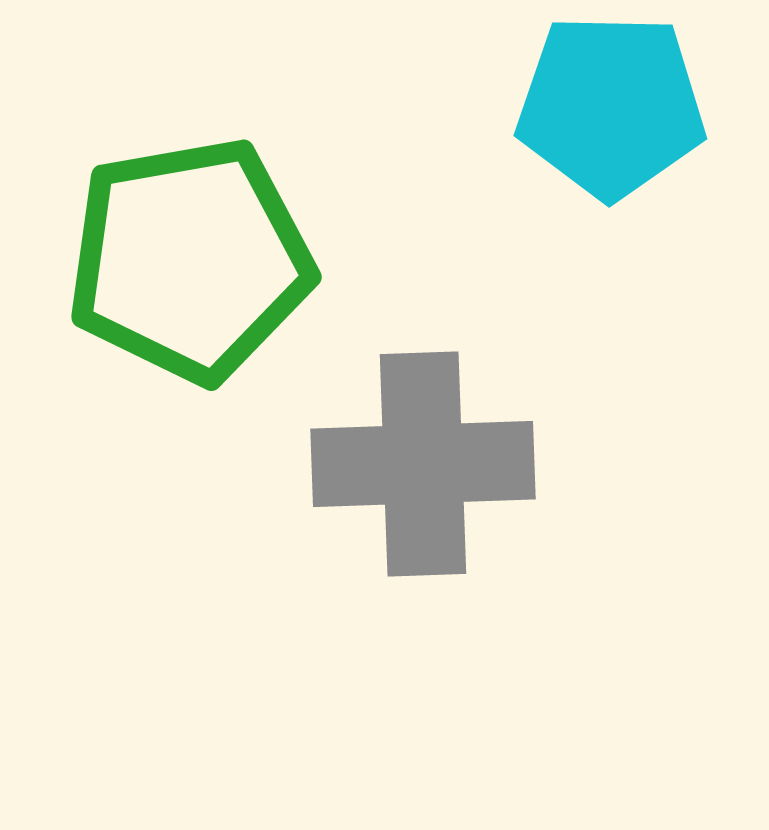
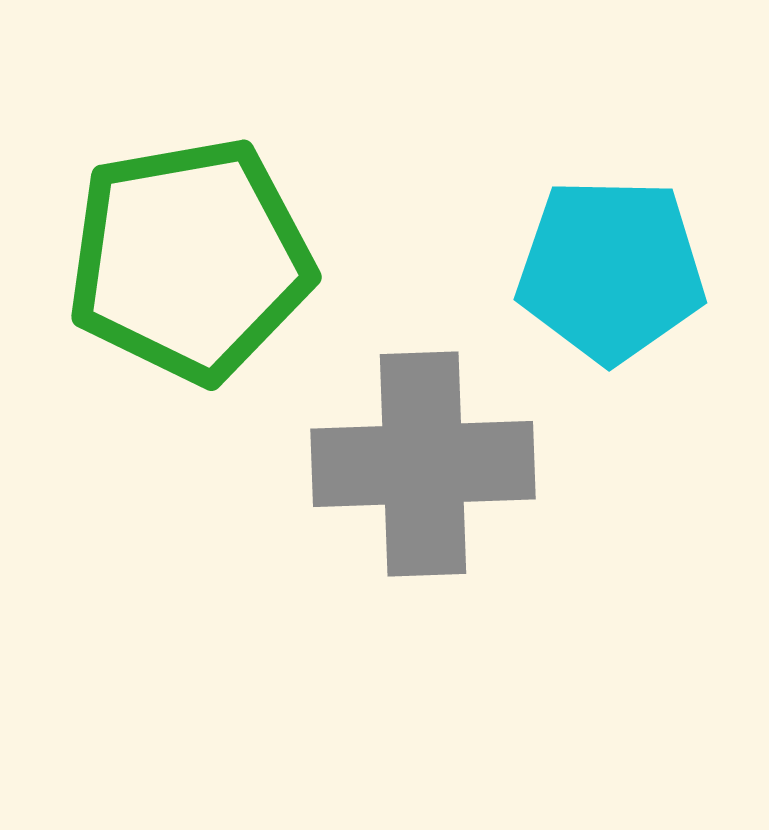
cyan pentagon: moved 164 px down
